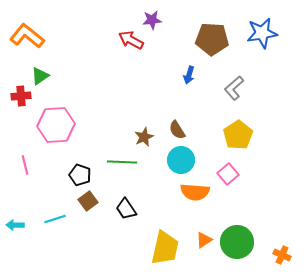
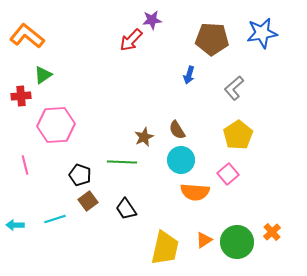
red arrow: rotated 75 degrees counterclockwise
green triangle: moved 3 px right, 1 px up
orange cross: moved 10 px left, 23 px up; rotated 24 degrees clockwise
